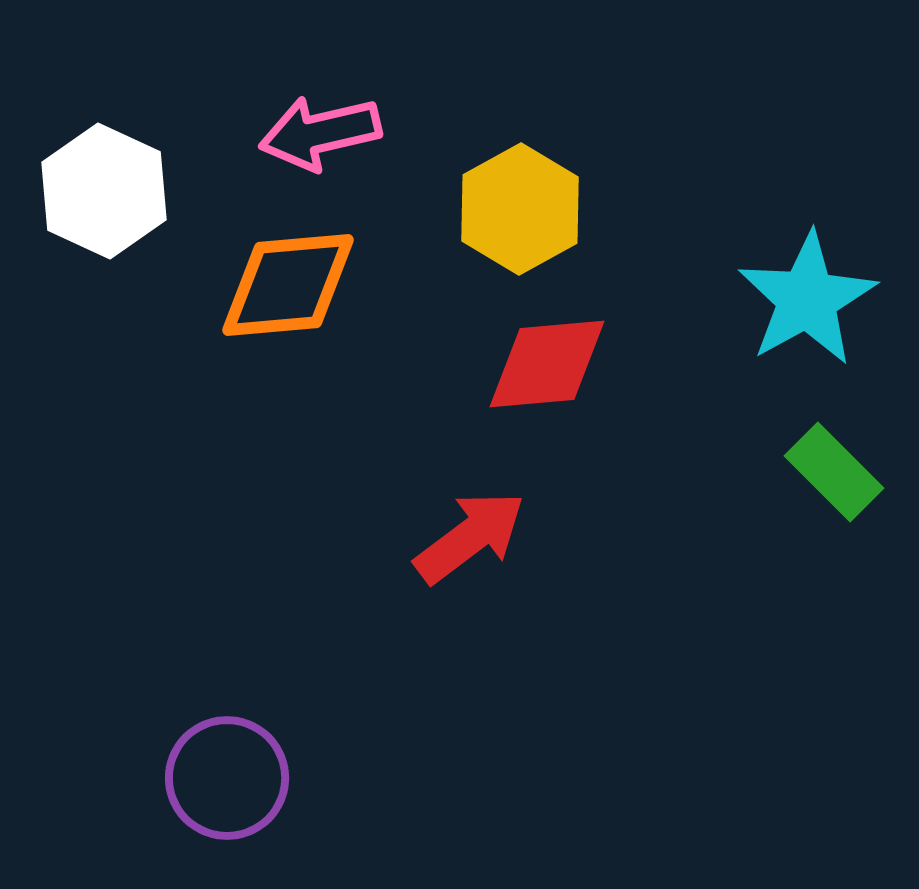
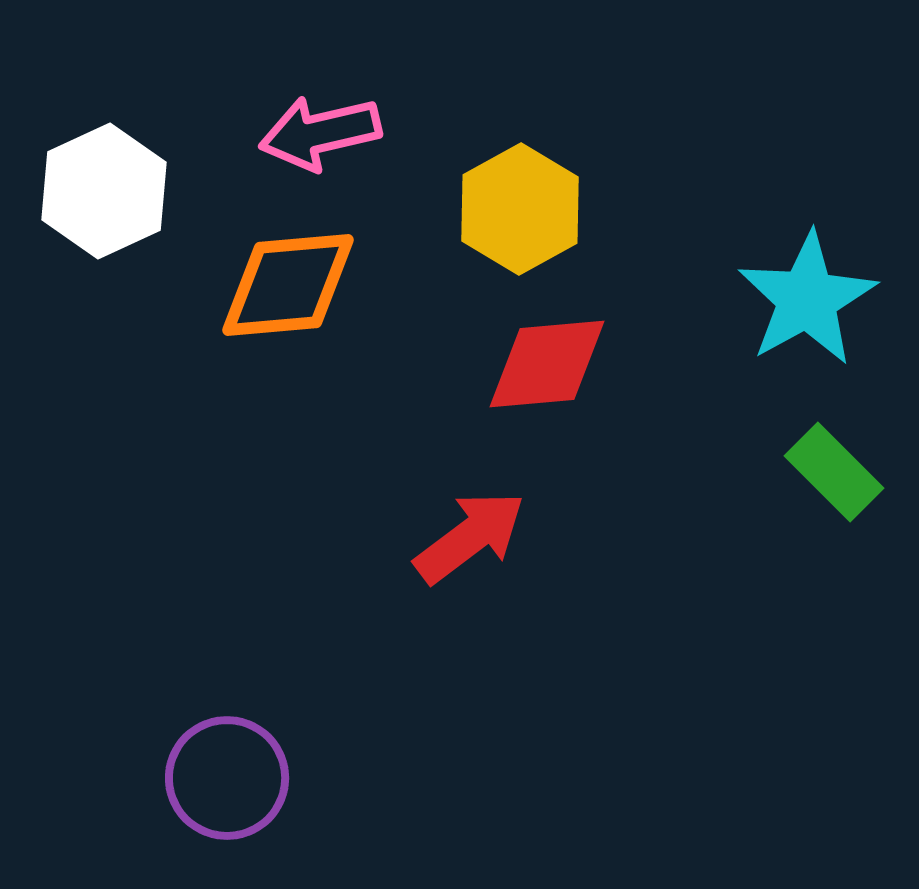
white hexagon: rotated 10 degrees clockwise
